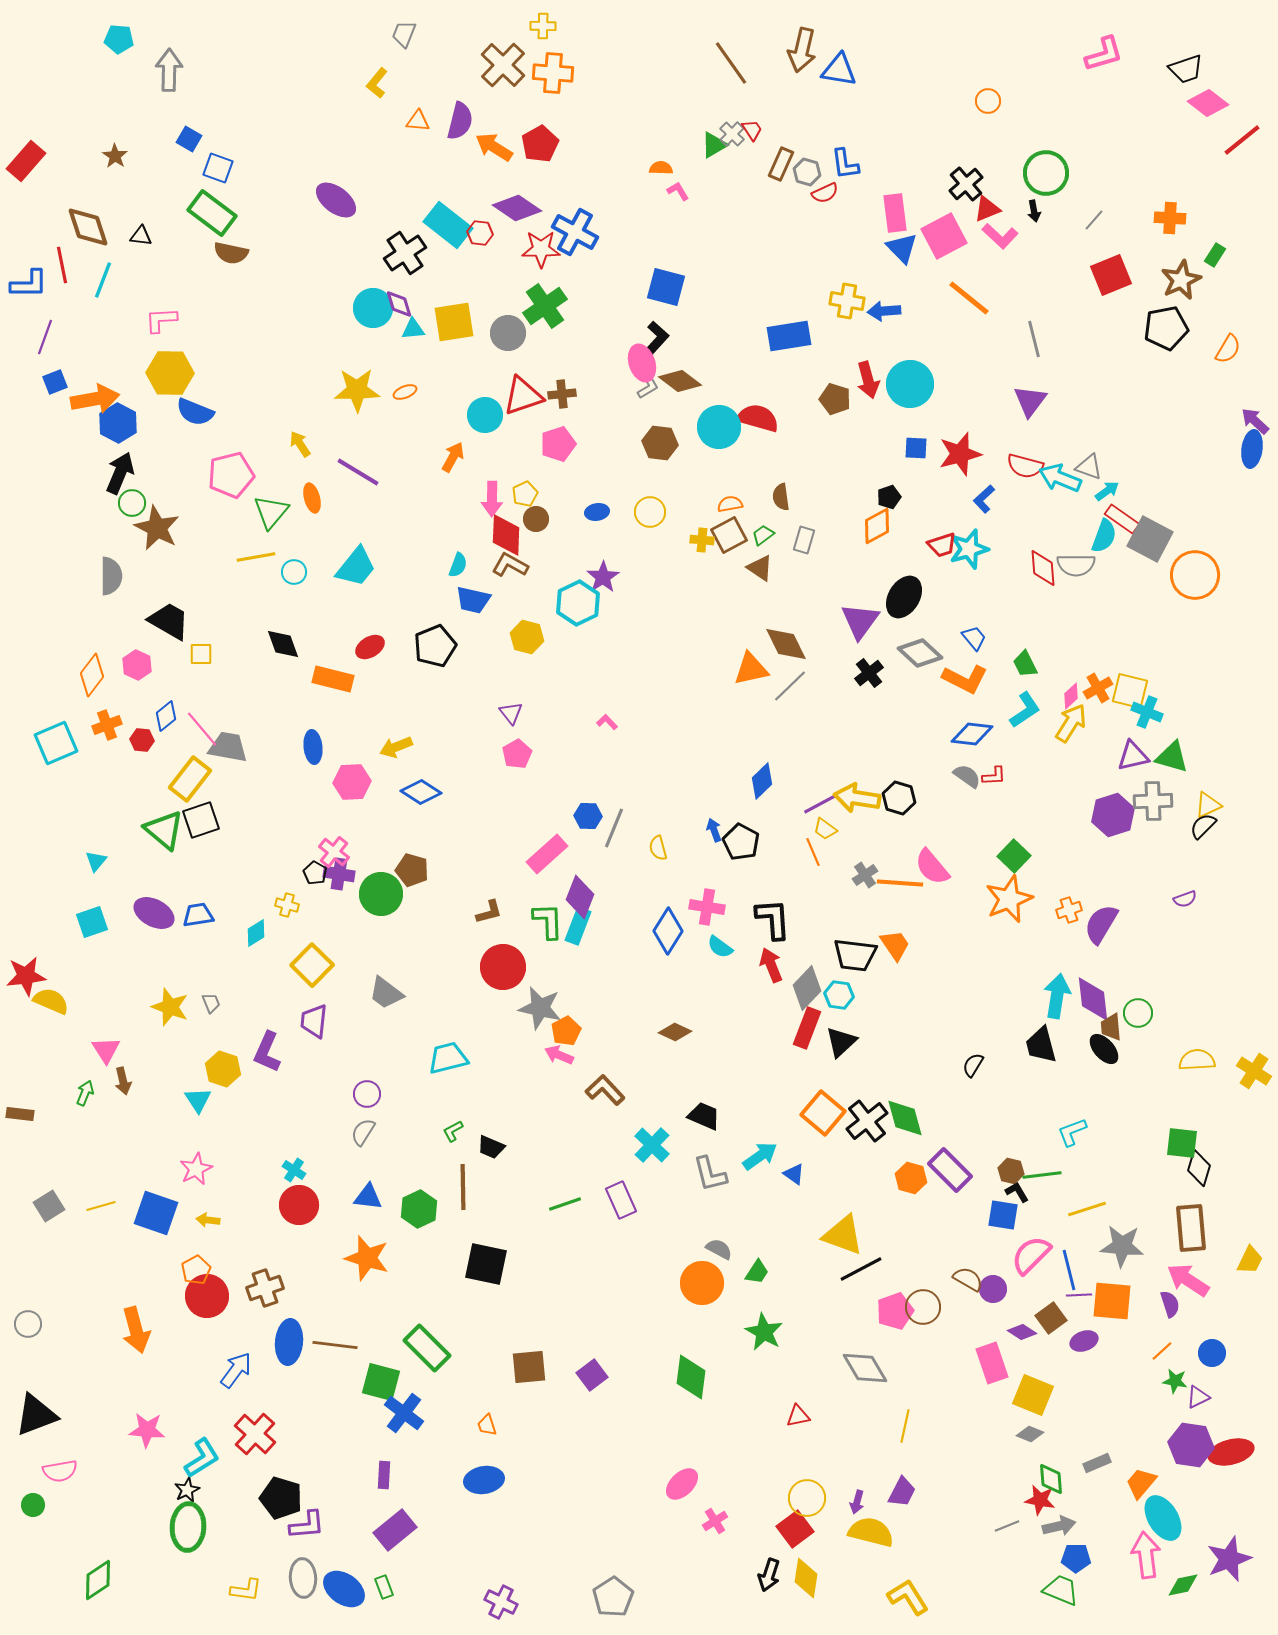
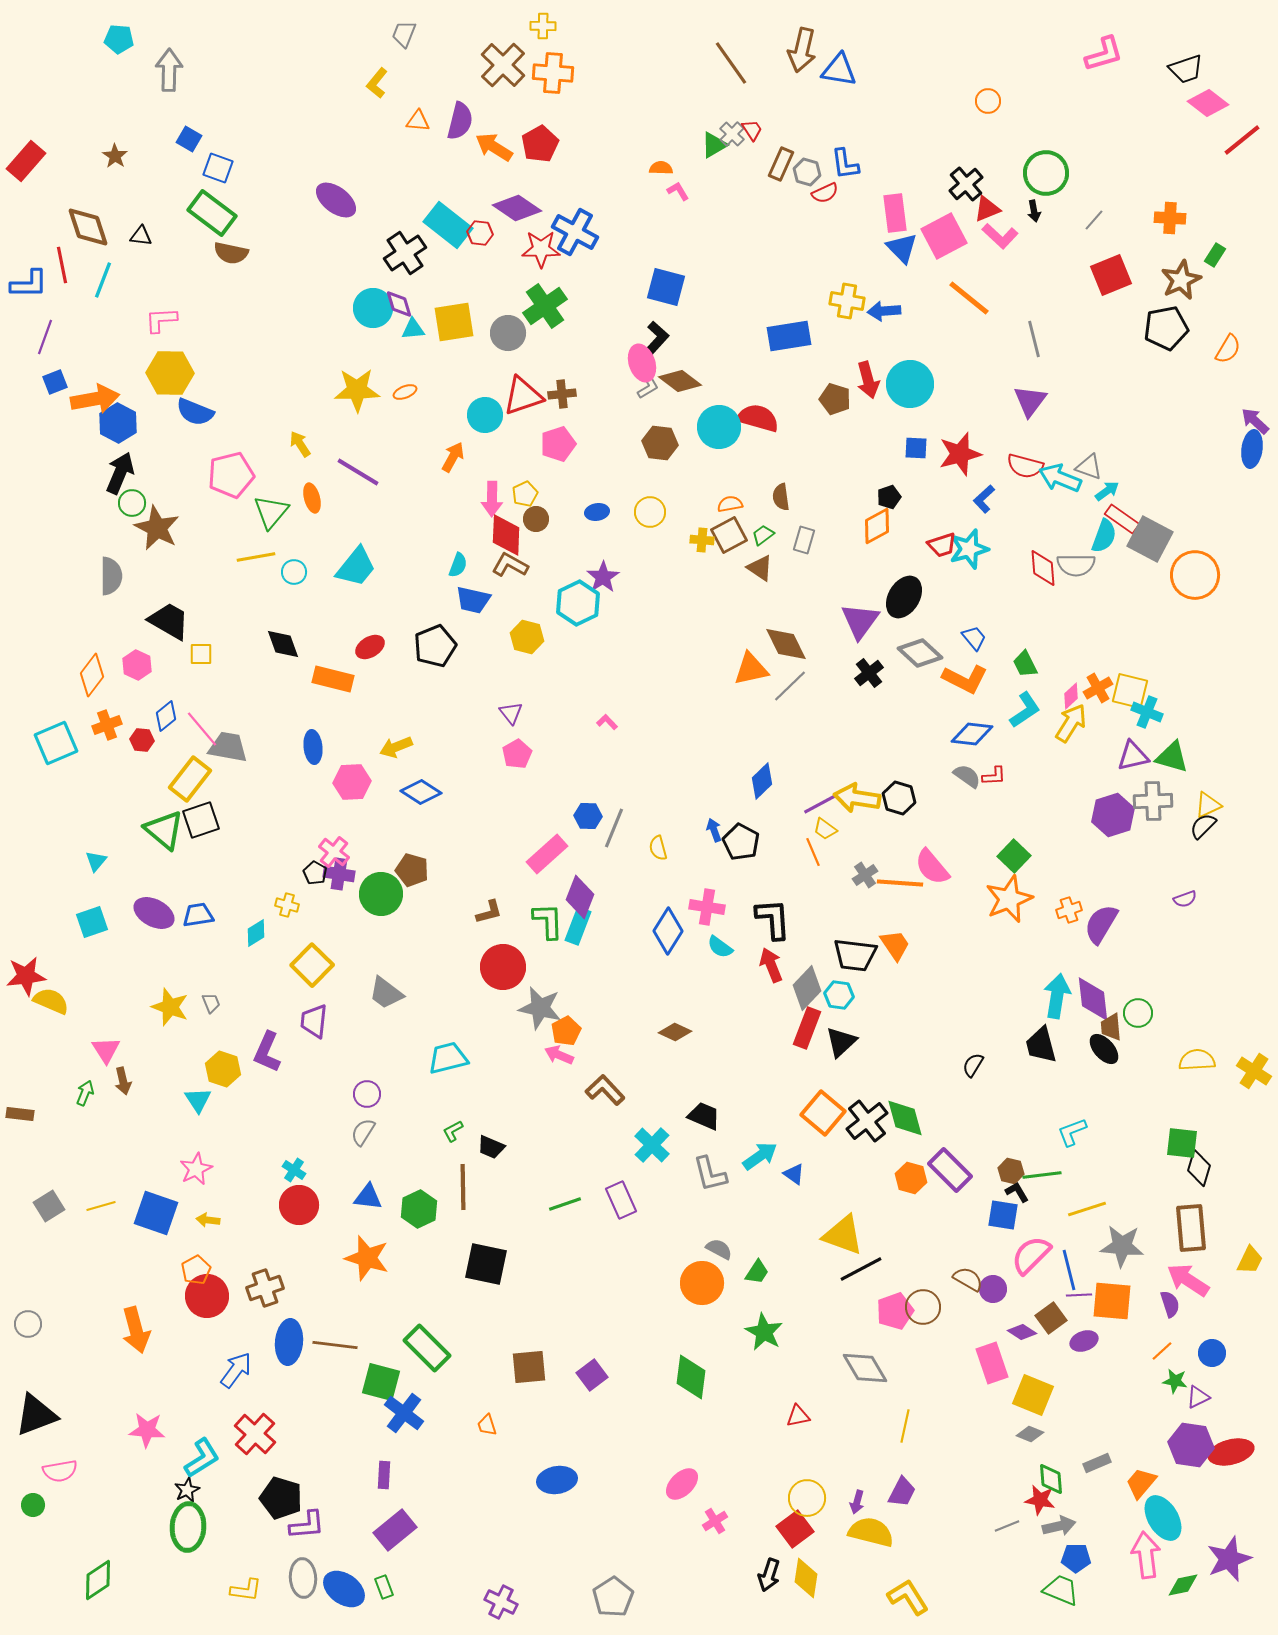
blue ellipse at (484, 1480): moved 73 px right
